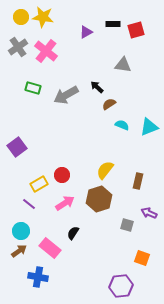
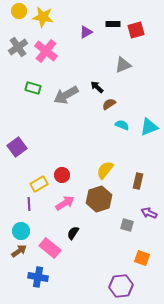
yellow circle: moved 2 px left, 6 px up
gray triangle: rotated 30 degrees counterclockwise
purple line: rotated 48 degrees clockwise
